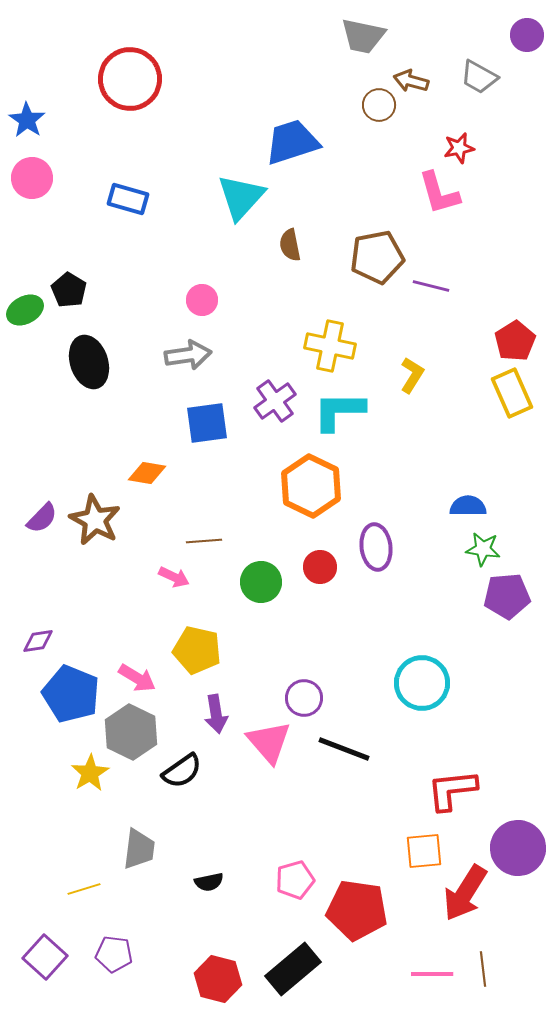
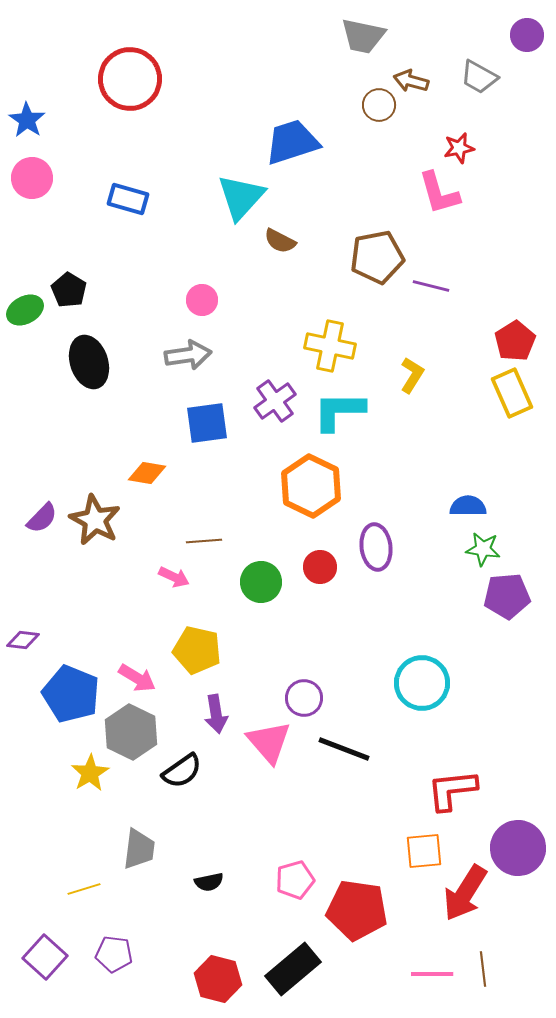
brown semicircle at (290, 245): moved 10 px left, 4 px up; rotated 52 degrees counterclockwise
purple diamond at (38, 641): moved 15 px left, 1 px up; rotated 16 degrees clockwise
